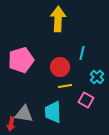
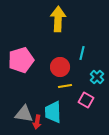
red arrow: moved 26 px right, 2 px up
